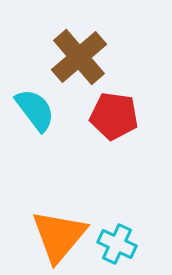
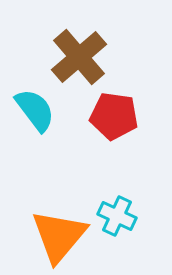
cyan cross: moved 28 px up
